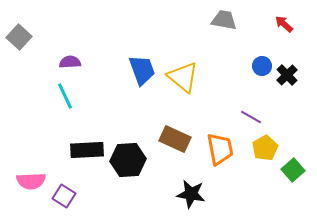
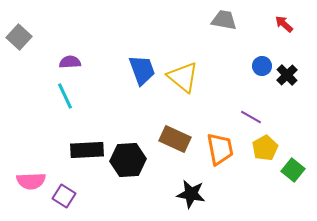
green square: rotated 10 degrees counterclockwise
